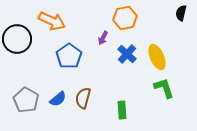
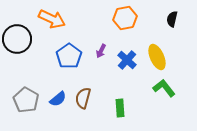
black semicircle: moved 9 px left, 6 px down
orange arrow: moved 2 px up
purple arrow: moved 2 px left, 13 px down
blue cross: moved 6 px down
green L-shape: rotated 20 degrees counterclockwise
green rectangle: moved 2 px left, 2 px up
